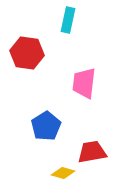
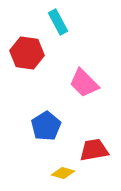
cyan rectangle: moved 10 px left, 2 px down; rotated 40 degrees counterclockwise
pink trapezoid: rotated 52 degrees counterclockwise
red trapezoid: moved 2 px right, 2 px up
